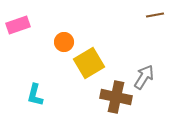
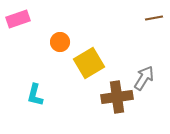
brown line: moved 1 px left, 3 px down
pink rectangle: moved 6 px up
orange circle: moved 4 px left
gray arrow: moved 1 px down
brown cross: moved 1 px right; rotated 20 degrees counterclockwise
